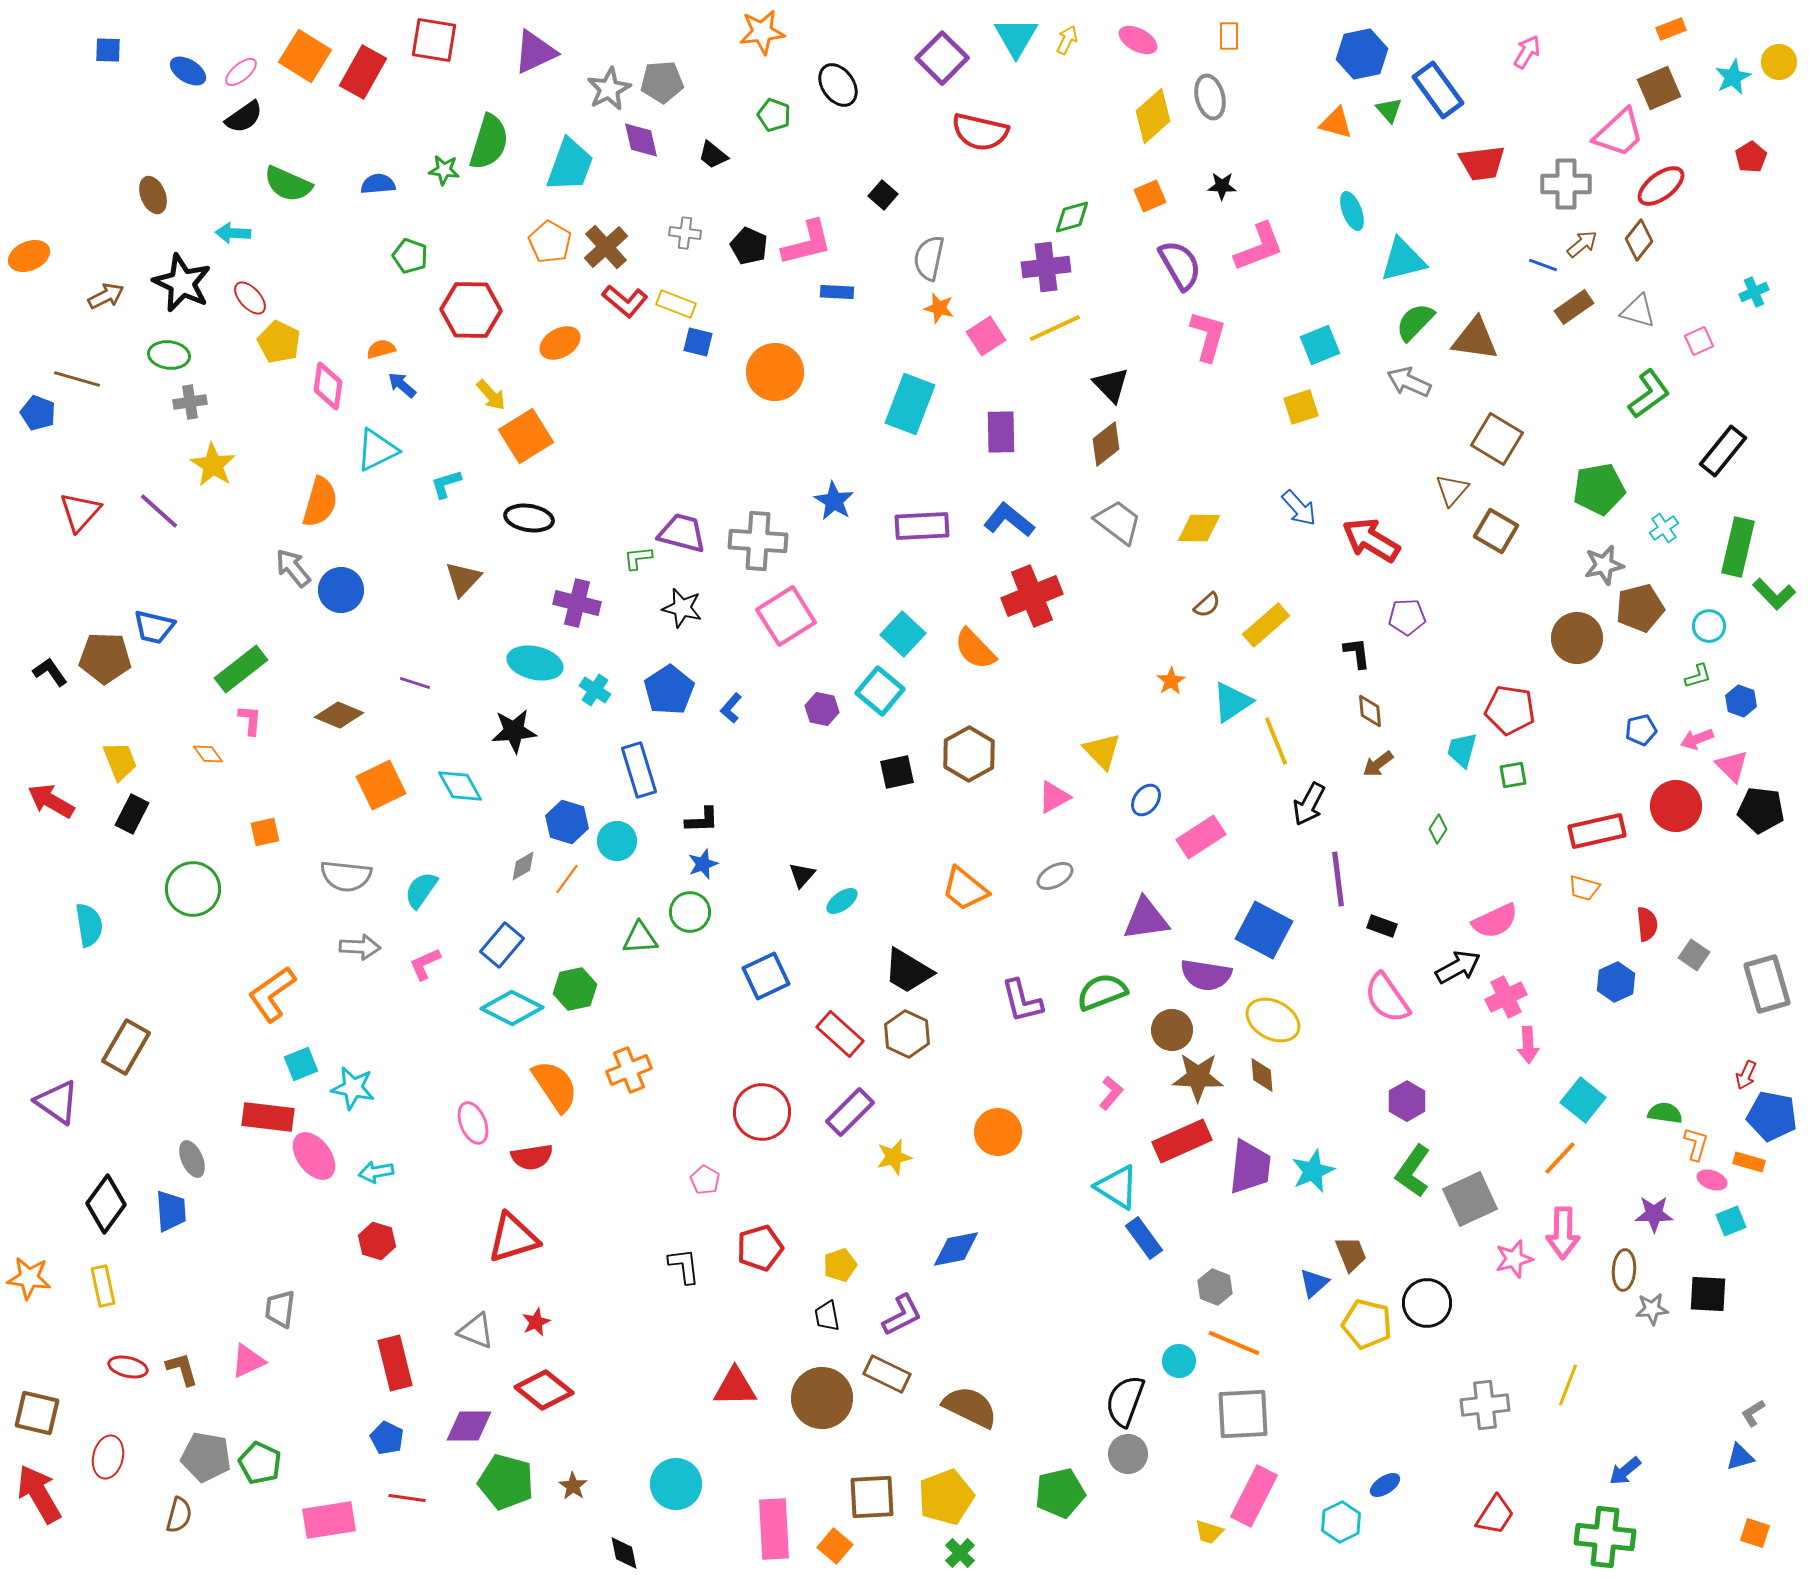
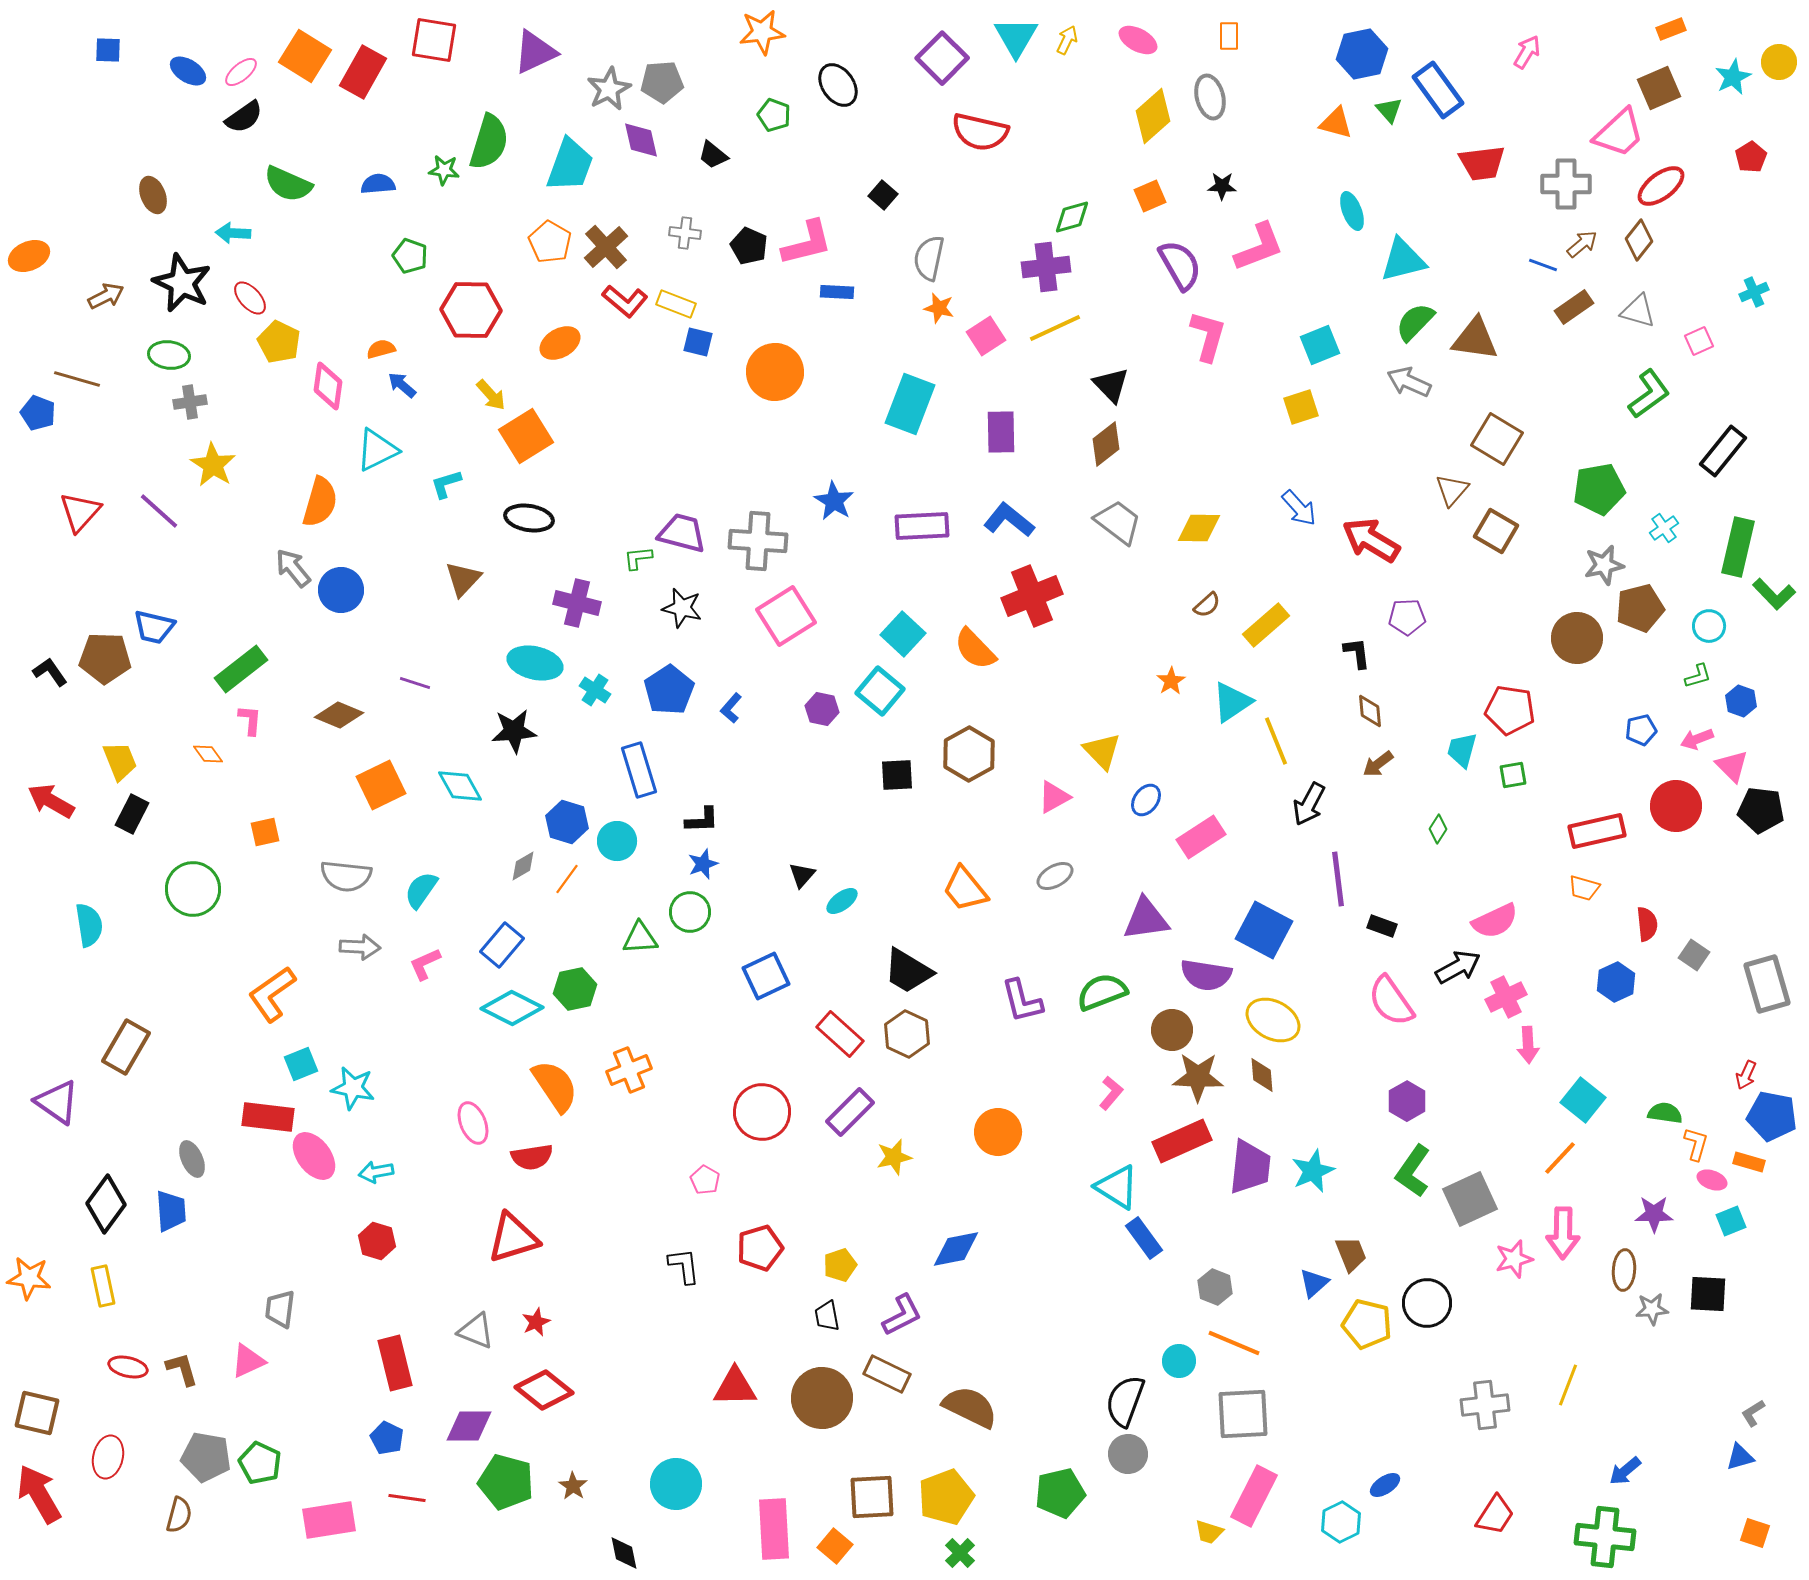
black square at (897, 772): moved 3 px down; rotated 9 degrees clockwise
orange trapezoid at (965, 889): rotated 12 degrees clockwise
pink semicircle at (1387, 998): moved 4 px right, 3 px down
